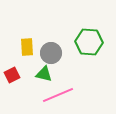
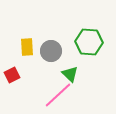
gray circle: moved 2 px up
green triangle: moved 26 px right; rotated 30 degrees clockwise
pink line: rotated 20 degrees counterclockwise
